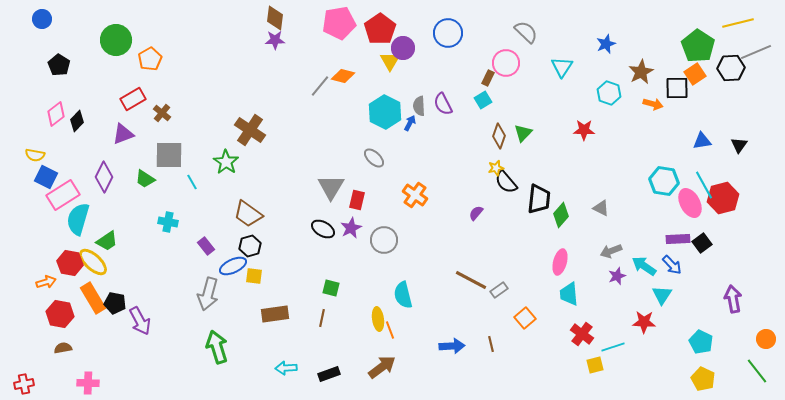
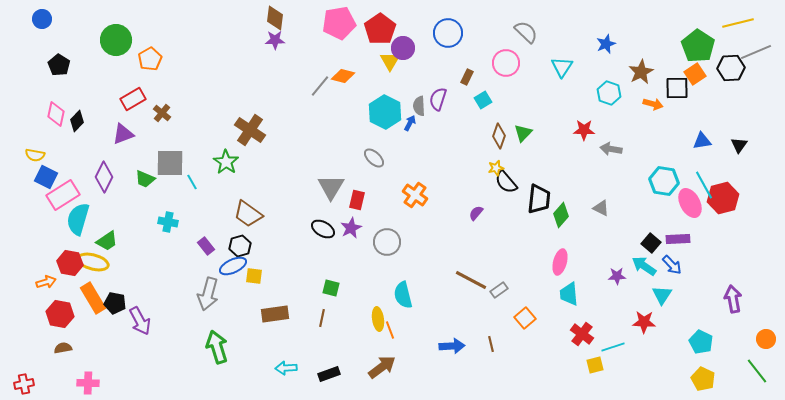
brown rectangle at (488, 78): moved 21 px left, 1 px up
purple semicircle at (443, 104): moved 5 px left, 5 px up; rotated 45 degrees clockwise
pink diamond at (56, 114): rotated 40 degrees counterclockwise
gray square at (169, 155): moved 1 px right, 8 px down
green trapezoid at (145, 179): rotated 10 degrees counterclockwise
gray circle at (384, 240): moved 3 px right, 2 px down
black square at (702, 243): moved 51 px left; rotated 12 degrees counterclockwise
black hexagon at (250, 246): moved 10 px left
gray arrow at (611, 251): moved 102 px up; rotated 30 degrees clockwise
yellow ellipse at (93, 262): rotated 28 degrees counterclockwise
purple star at (617, 276): rotated 18 degrees clockwise
